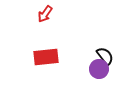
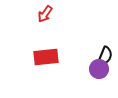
black semicircle: rotated 60 degrees clockwise
